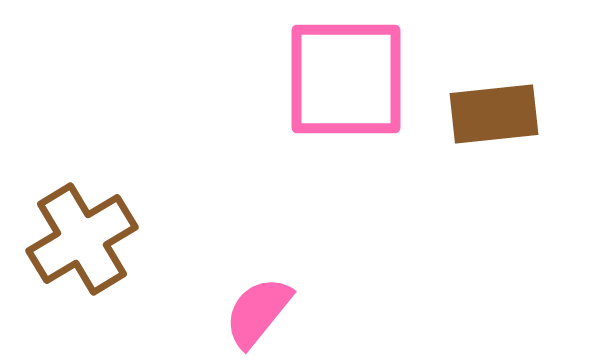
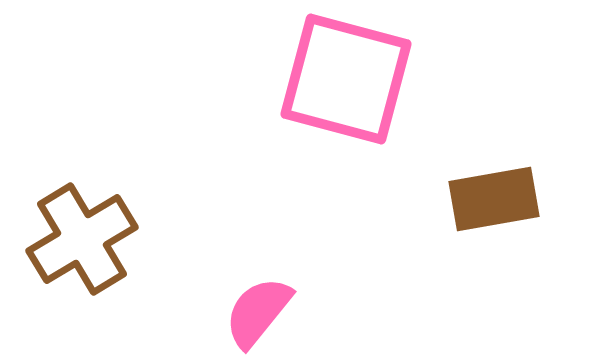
pink square: rotated 15 degrees clockwise
brown rectangle: moved 85 px down; rotated 4 degrees counterclockwise
